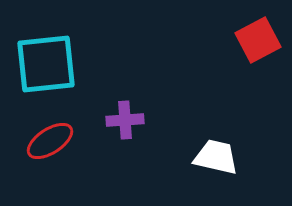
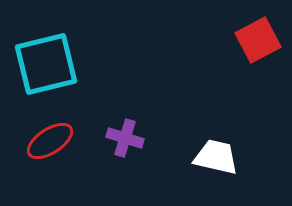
cyan square: rotated 8 degrees counterclockwise
purple cross: moved 18 px down; rotated 21 degrees clockwise
